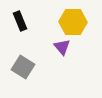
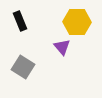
yellow hexagon: moved 4 px right
